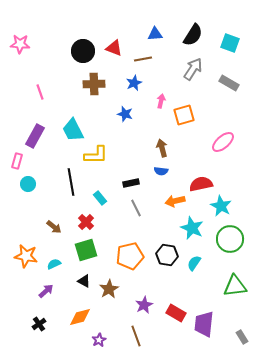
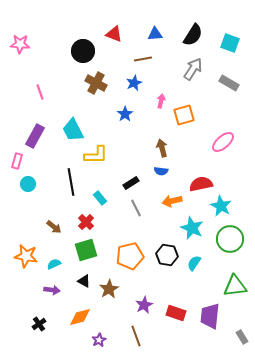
red triangle at (114, 48): moved 14 px up
brown cross at (94, 84): moved 2 px right, 1 px up; rotated 30 degrees clockwise
blue star at (125, 114): rotated 21 degrees clockwise
black rectangle at (131, 183): rotated 21 degrees counterclockwise
orange arrow at (175, 201): moved 3 px left
purple arrow at (46, 291): moved 6 px right, 1 px up; rotated 49 degrees clockwise
red rectangle at (176, 313): rotated 12 degrees counterclockwise
purple trapezoid at (204, 324): moved 6 px right, 8 px up
